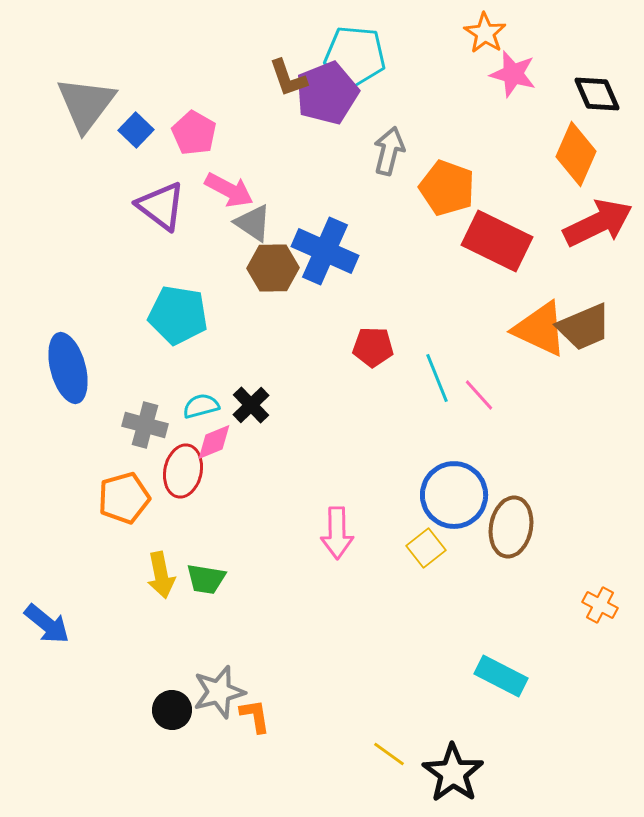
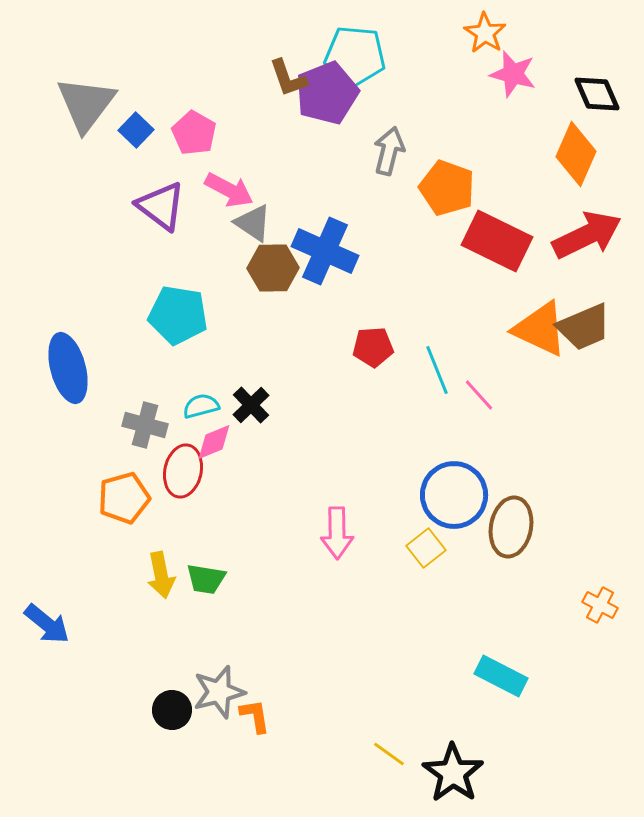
red arrow at (598, 223): moved 11 px left, 12 px down
red pentagon at (373, 347): rotated 6 degrees counterclockwise
cyan line at (437, 378): moved 8 px up
